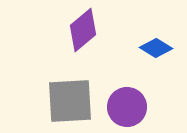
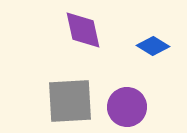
purple diamond: rotated 63 degrees counterclockwise
blue diamond: moved 3 px left, 2 px up
